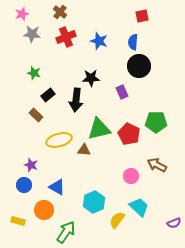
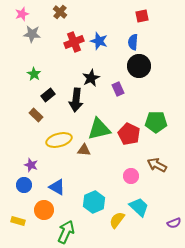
red cross: moved 8 px right, 5 px down
green star: moved 1 px down; rotated 16 degrees clockwise
black star: rotated 24 degrees counterclockwise
purple rectangle: moved 4 px left, 3 px up
green arrow: rotated 10 degrees counterclockwise
